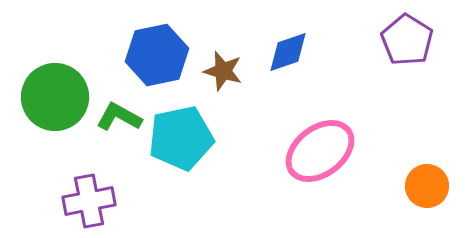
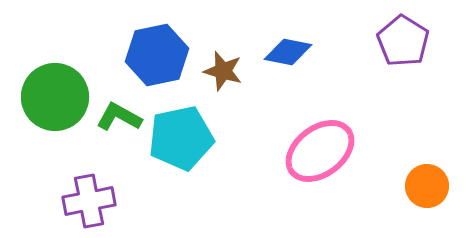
purple pentagon: moved 4 px left, 1 px down
blue diamond: rotated 30 degrees clockwise
